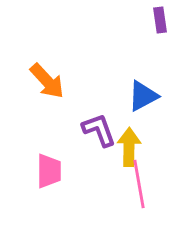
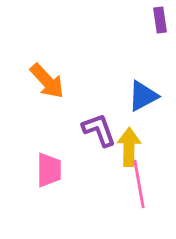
pink trapezoid: moved 1 px up
